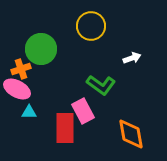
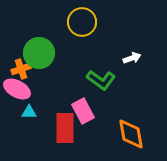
yellow circle: moved 9 px left, 4 px up
green circle: moved 2 px left, 4 px down
green L-shape: moved 5 px up
